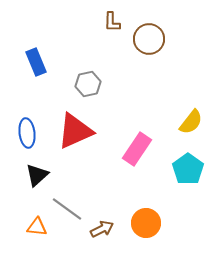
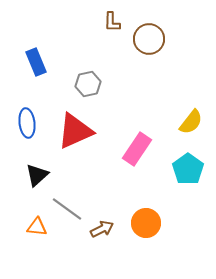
blue ellipse: moved 10 px up
